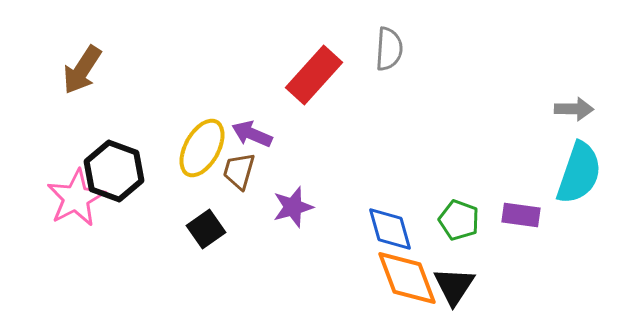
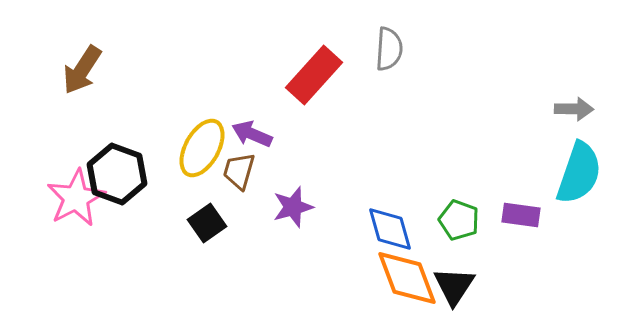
black hexagon: moved 3 px right, 3 px down
black square: moved 1 px right, 6 px up
